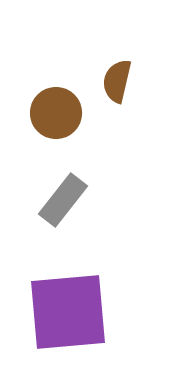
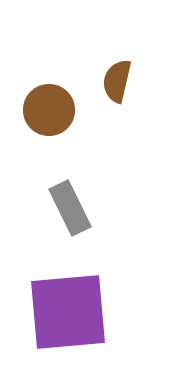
brown circle: moved 7 px left, 3 px up
gray rectangle: moved 7 px right, 8 px down; rotated 64 degrees counterclockwise
